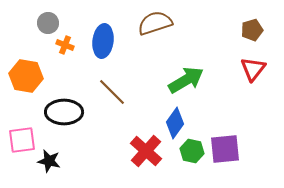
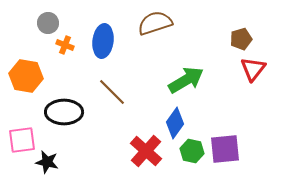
brown pentagon: moved 11 px left, 9 px down
black star: moved 2 px left, 1 px down
